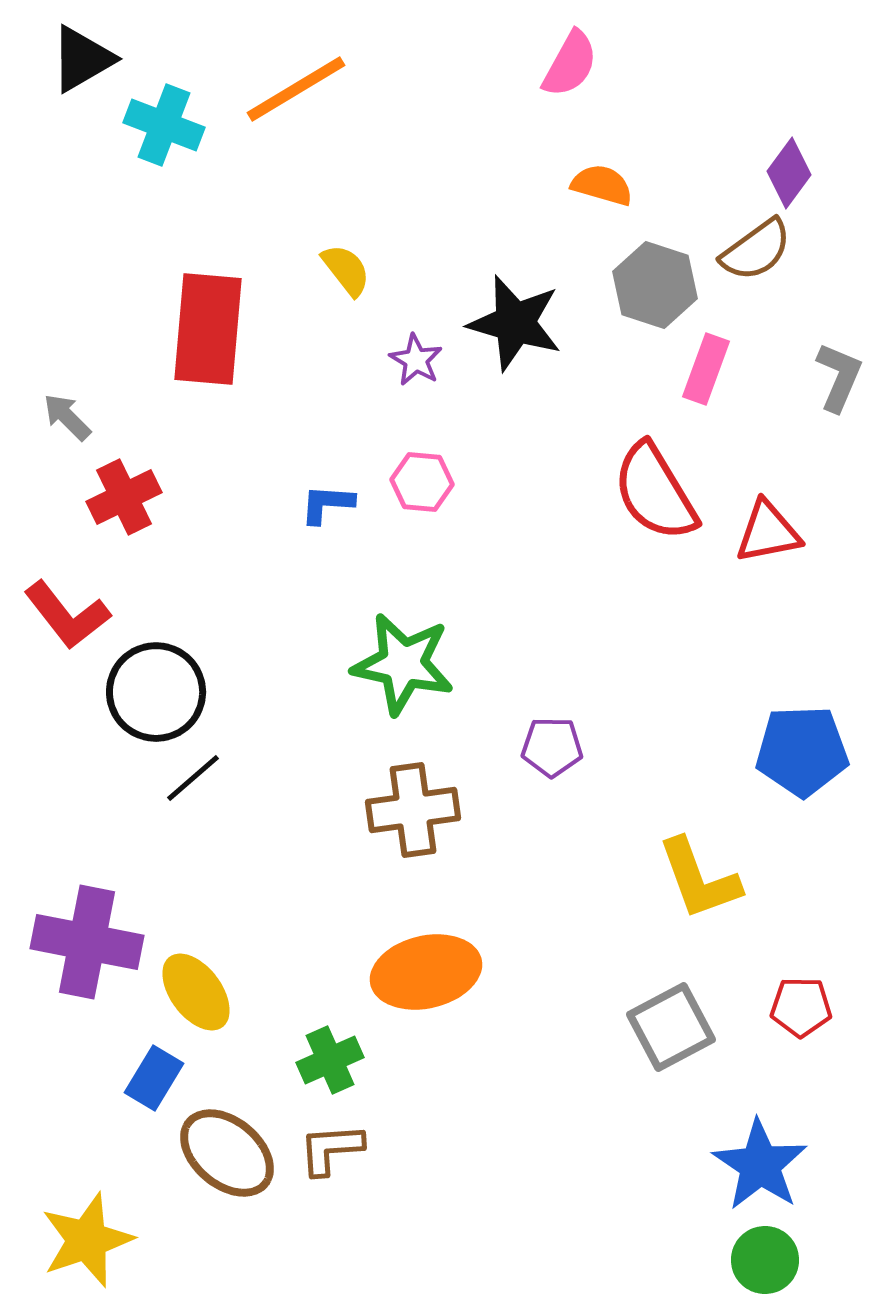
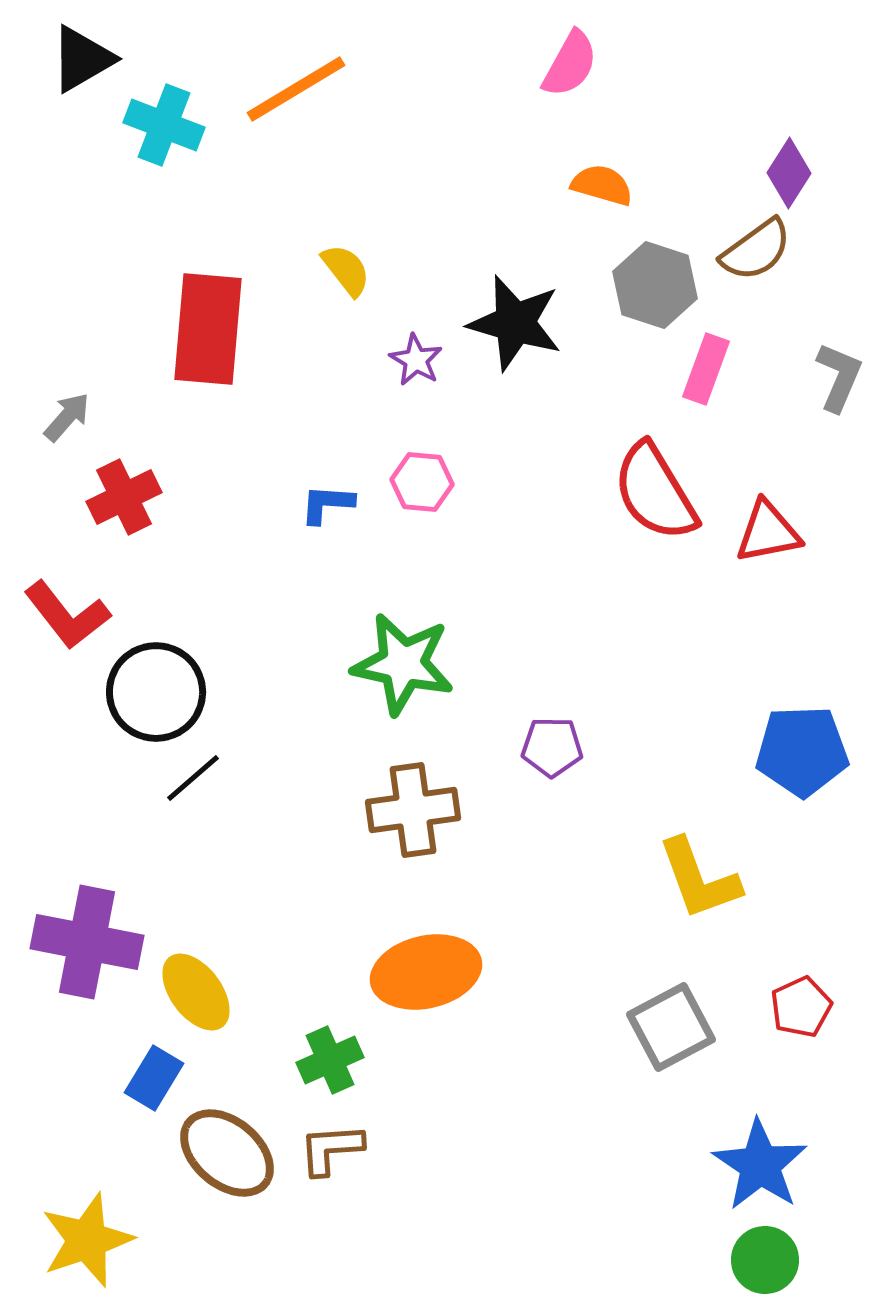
purple diamond: rotated 4 degrees counterclockwise
gray arrow: rotated 86 degrees clockwise
red pentagon: rotated 26 degrees counterclockwise
